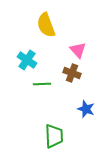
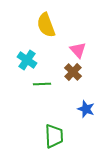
brown cross: moved 1 px right, 1 px up; rotated 24 degrees clockwise
